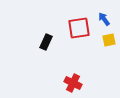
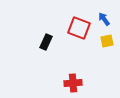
red square: rotated 30 degrees clockwise
yellow square: moved 2 px left, 1 px down
red cross: rotated 30 degrees counterclockwise
